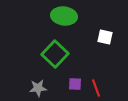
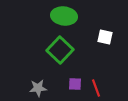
green square: moved 5 px right, 4 px up
